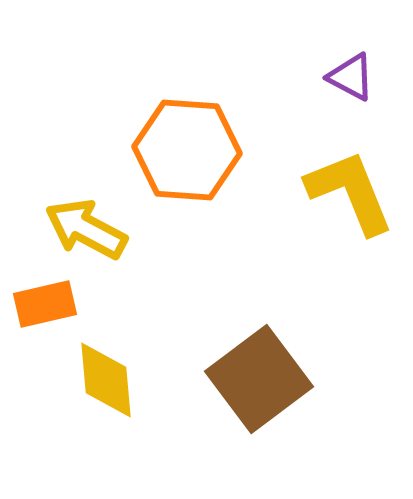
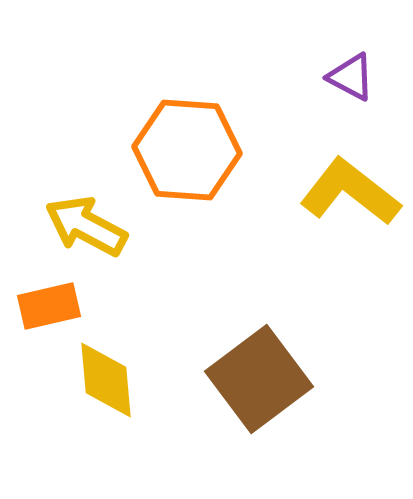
yellow L-shape: rotated 30 degrees counterclockwise
yellow arrow: moved 3 px up
orange rectangle: moved 4 px right, 2 px down
